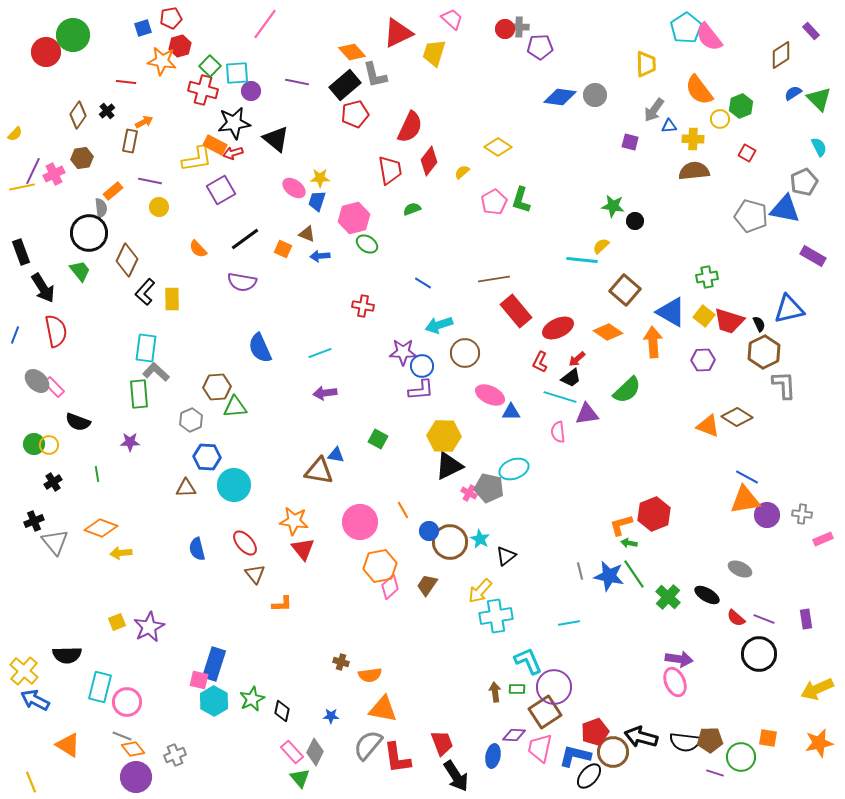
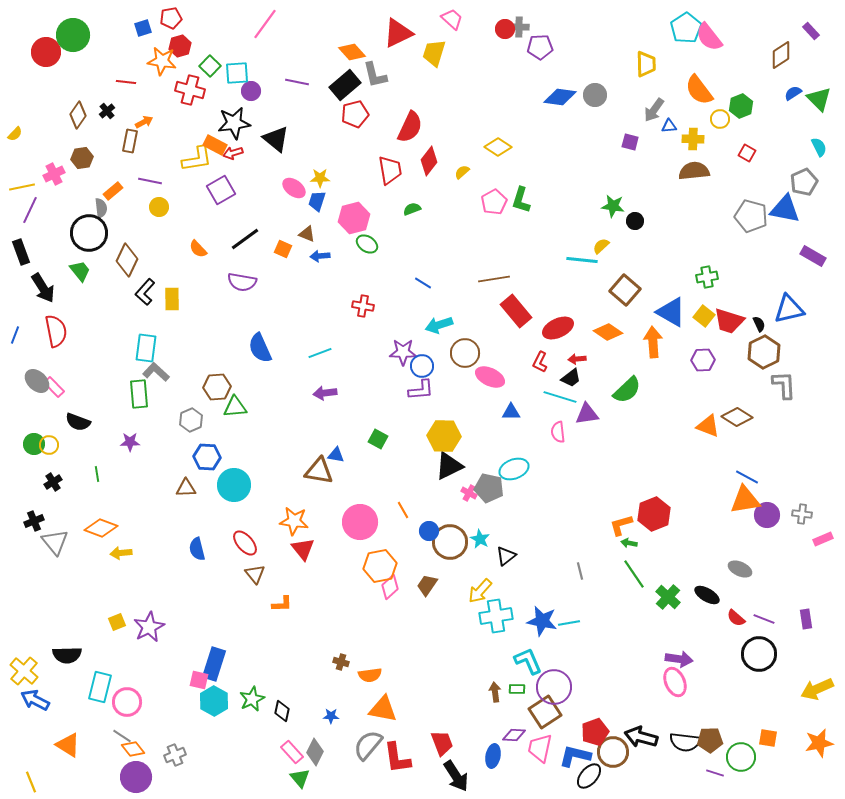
red cross at (203, 90): moved 13 px left
purple line at (33, 171): moved 3 px left, 39 px down
red arrow at (577, 359): rotated 36 degrees clockwise
pink ellipse at (490, 395): moved 18 px up
blue star at (609, 576): moved 67 px left, 45 px down
gray line at (122, 736): rotated 12 degrees clockwise
